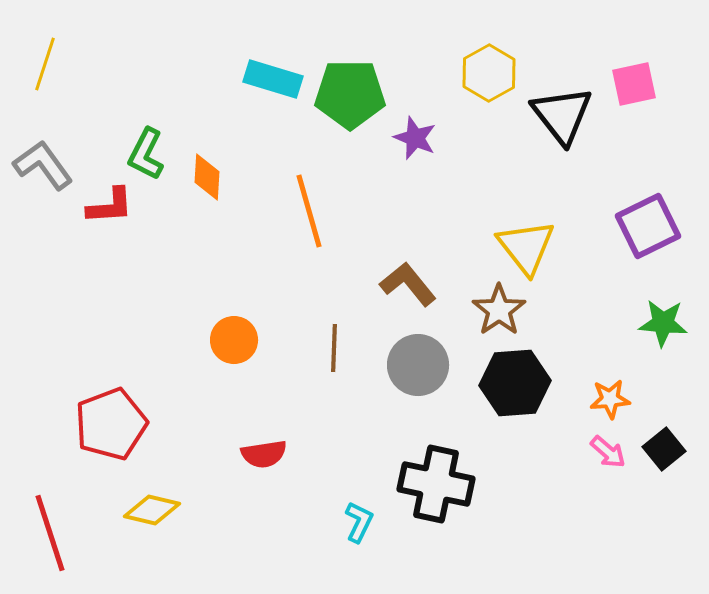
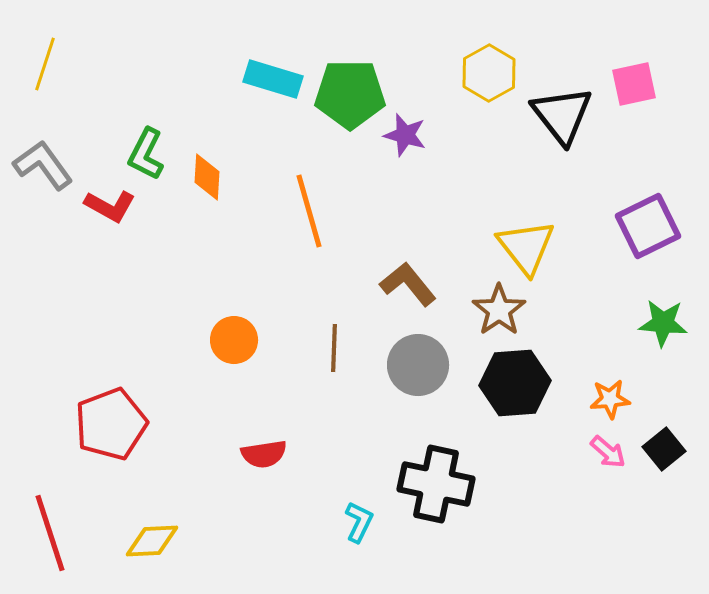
purple star: moved 10 px left, 3 px up; rotated 6 degrees counterclockwise
red L-shape: rotated 33 degrees clockwise
yellow diamond: moved 31 px down; rotated 16 degrees counterclockwise
